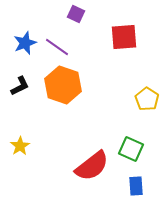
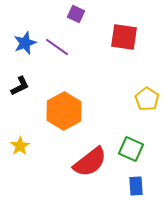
red square: rotated 12 degrees clockwise
orange hexagon: moved 1 px right, 26 px down; rotated 12 degrees clockwise
red semicircle: moved 2 px left, 4 px up
